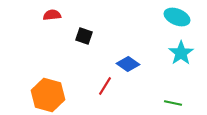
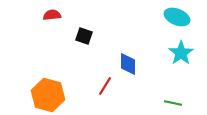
blue diamond: rotated 55 degrees clockwise
